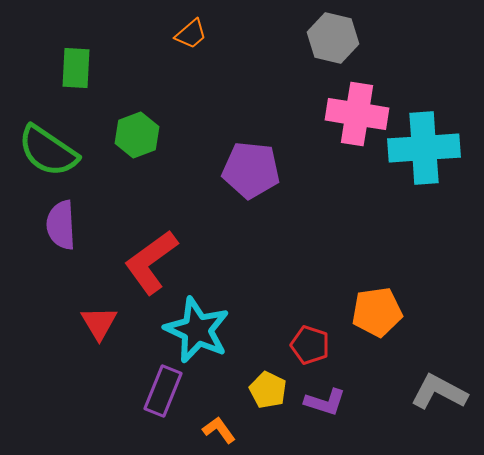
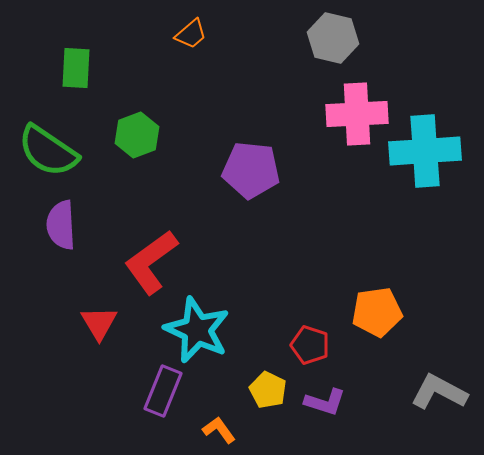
pink cross: rotated 12 degrees counterclockwise
cyan cross: moved 1 px right, 3 px down
